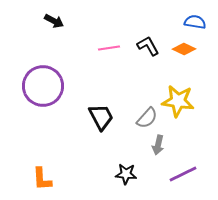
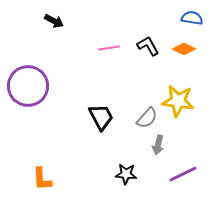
blue semicircle: moved 3 px left, 4 px up
purple circle: moved 15 px left
